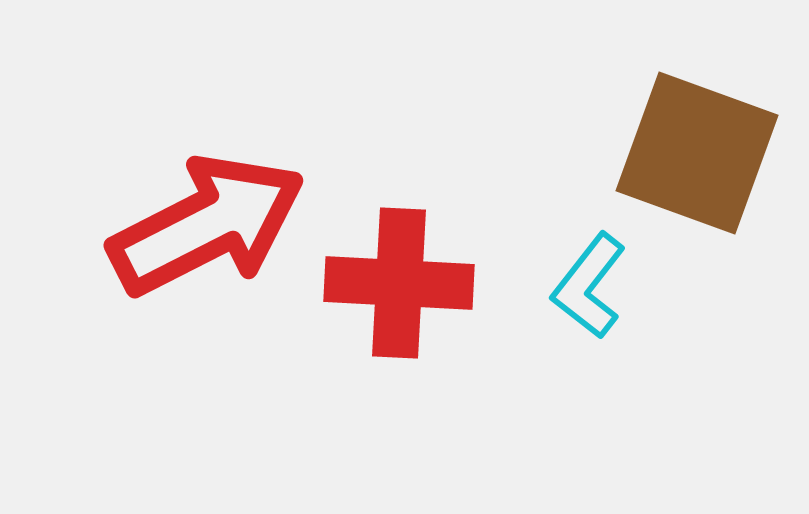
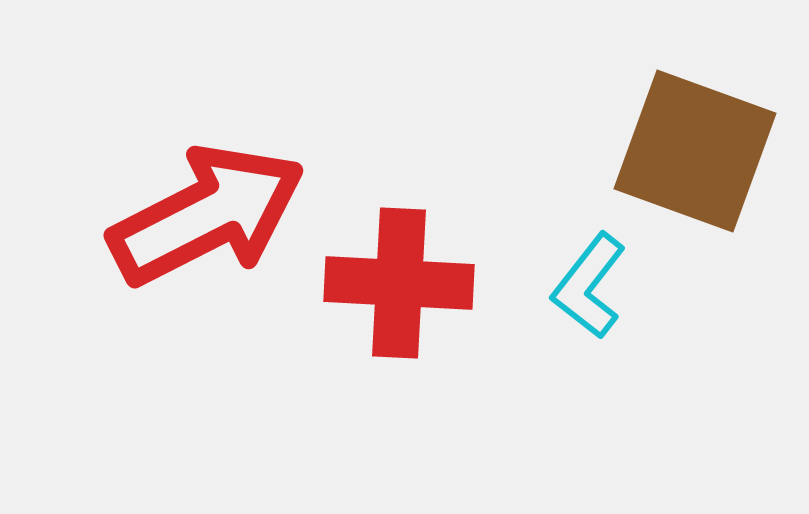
brown square: moved 2 px left, 2 px up
red arrow: moved 10 px up
